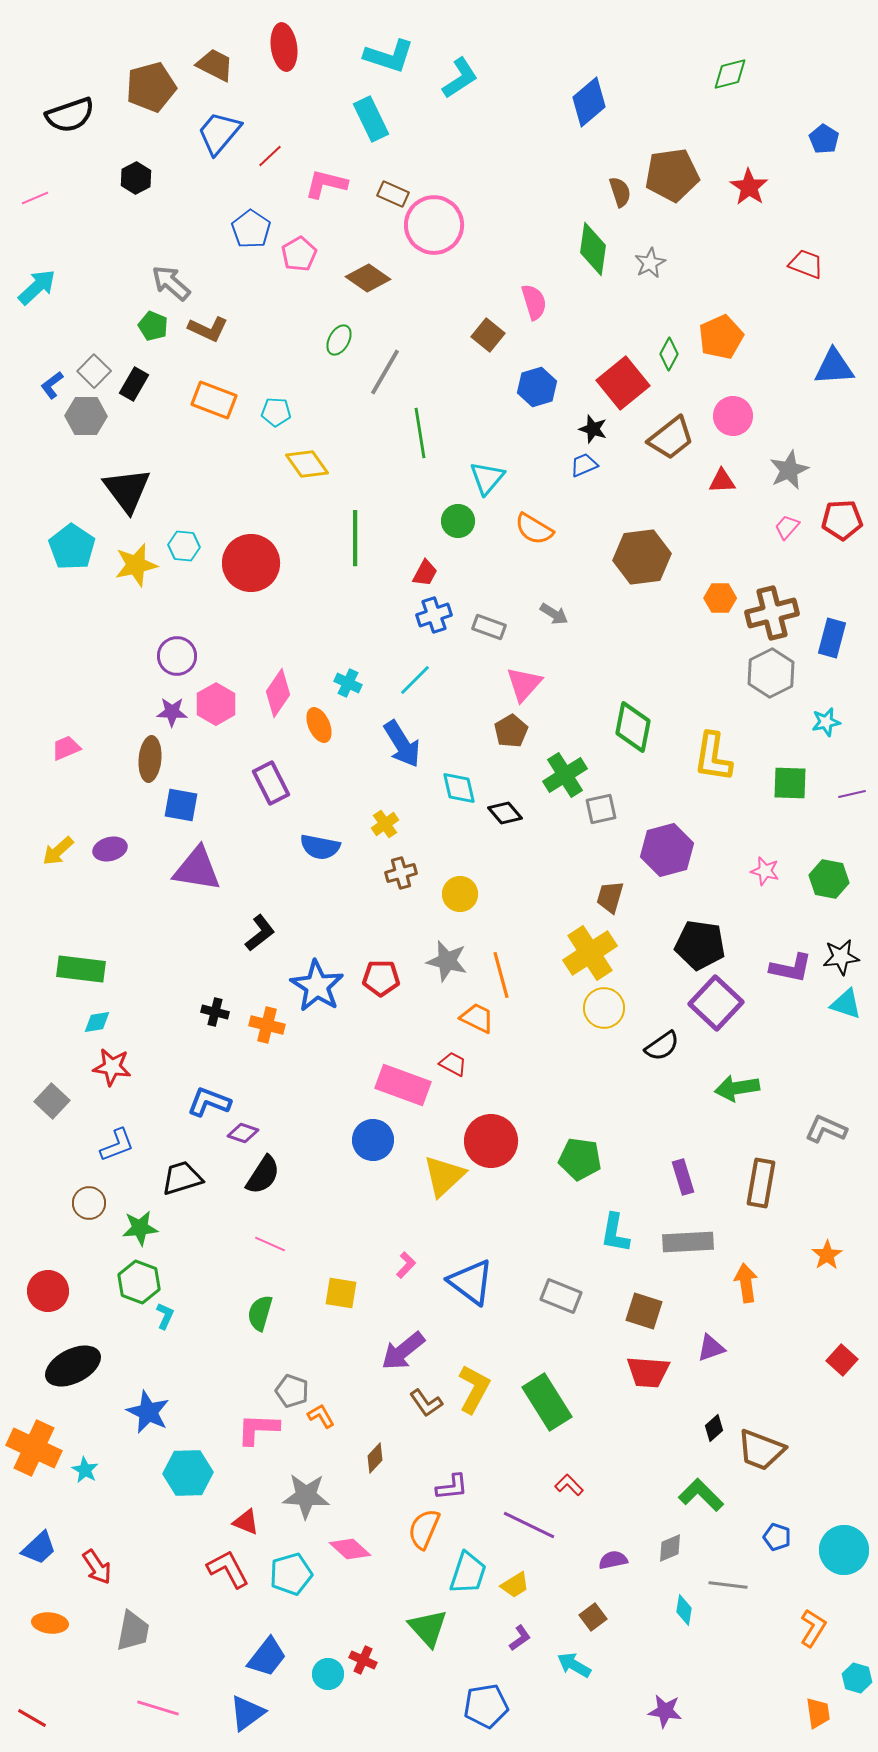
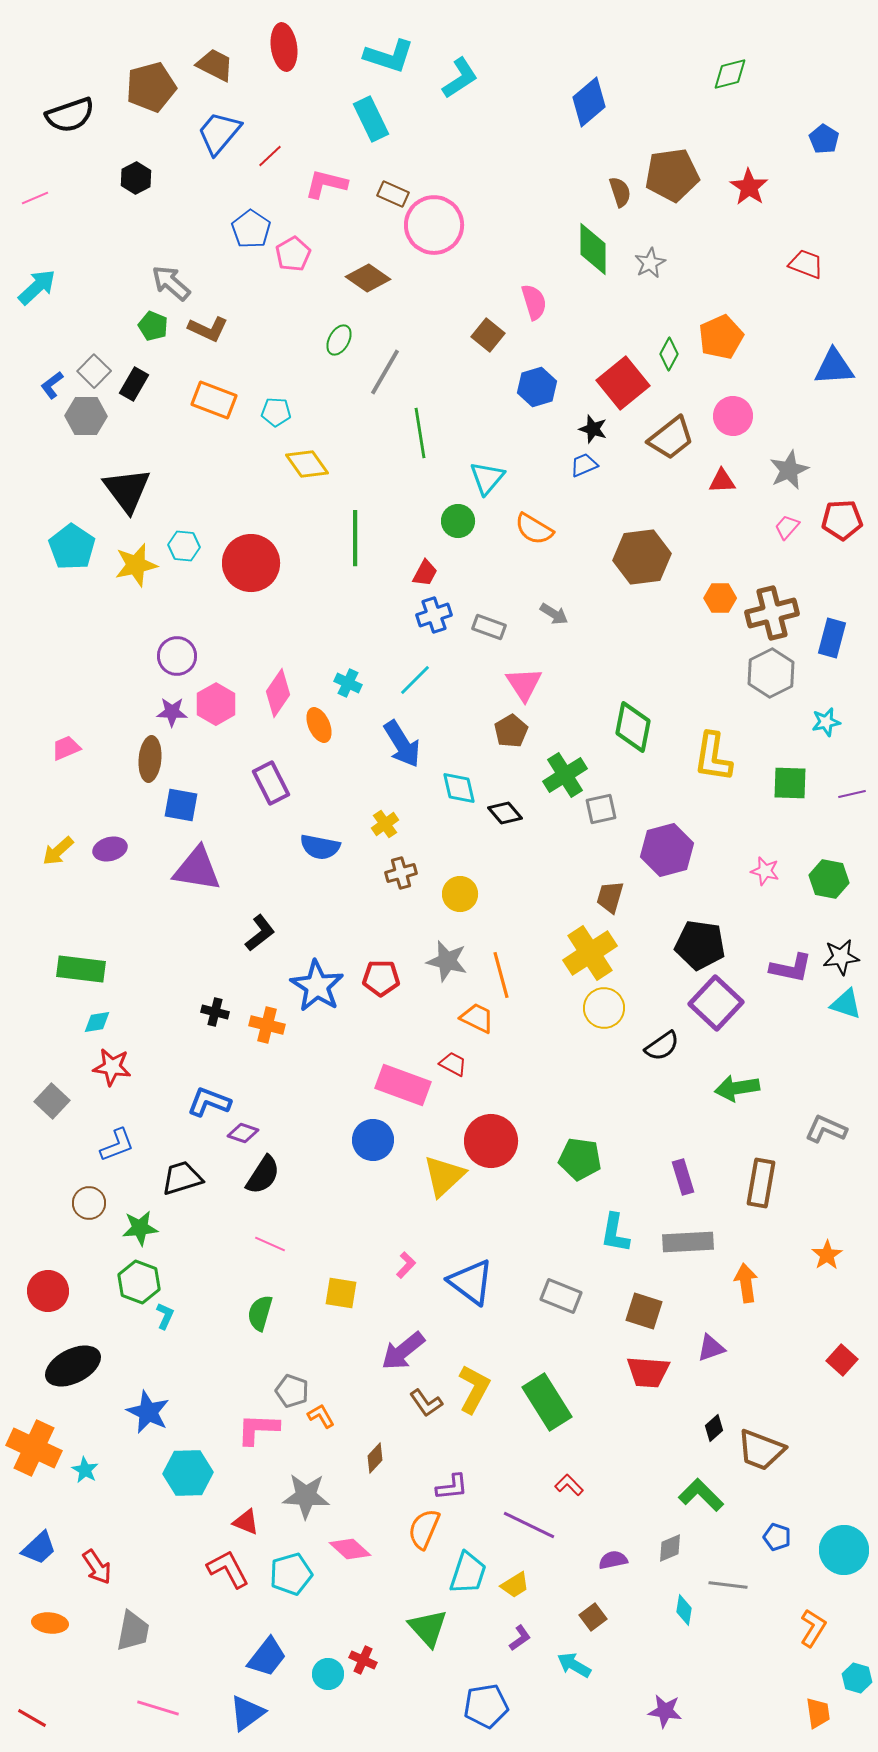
green diamond at (593, 249): rotated 8 degrees counterclockwise
pink pentagon at (299, 254): moved 6 px left
pink triangle at (524, 684): rotated 15 degrees counterclockwise
